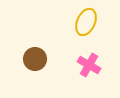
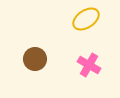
yellow ellipse: moved 3 px up; rotated 32 degrees clockwise
